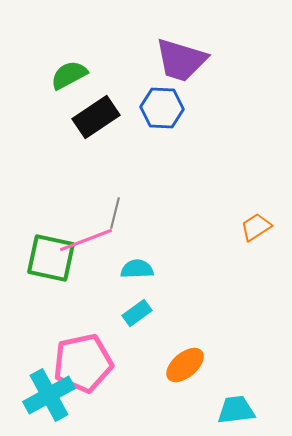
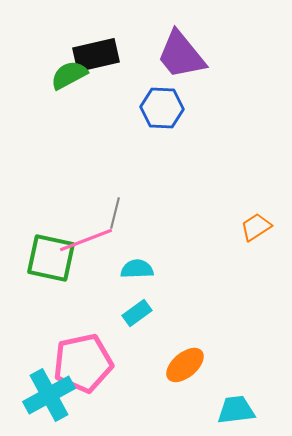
purple trapezoid: moved 5 px up; rotated 34 degrees clockwise
black rectangle: moved 62 px up; rotated 21 degrees clockwise
